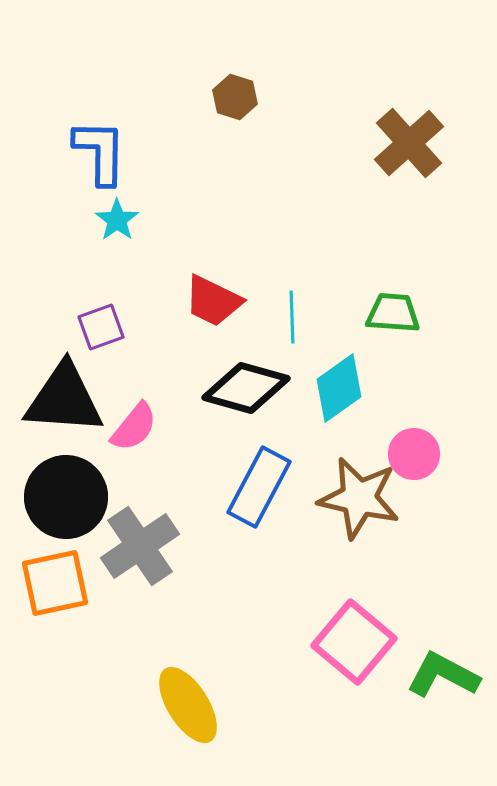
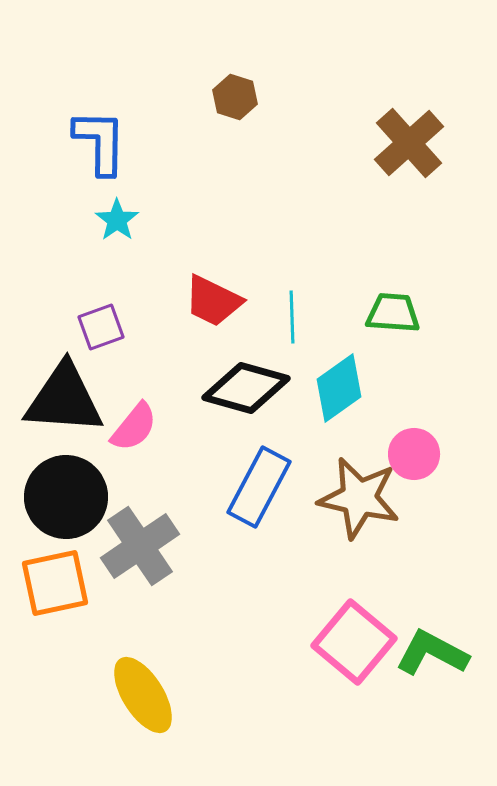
blue L-shape: moved 10 px up
green L-shape: moved 11 px left, 22 px up
yellow ellipse: moved 45 px left, 10 px up
